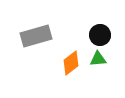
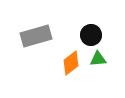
black circle: moved 9 px left
